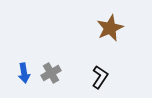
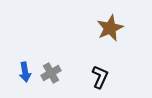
blue arrow: moved 1 px right, 1 px up
black L-shape: rotated 10 degrees counterclockwise
